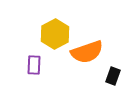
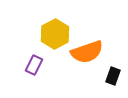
purple rectangle: rotated 24 degrees clockwise
